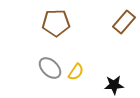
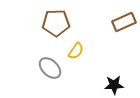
brown rectangle: rotated 25 degrees clockwise
yellow semicircle: moved 21 px up
